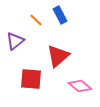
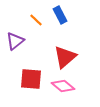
red triangle: moved 7 px right, 1 px down
pink diamond: moved 17 px left
